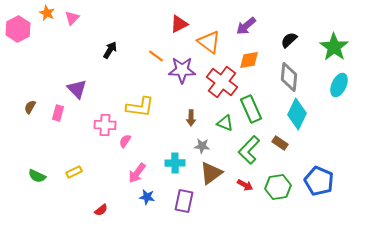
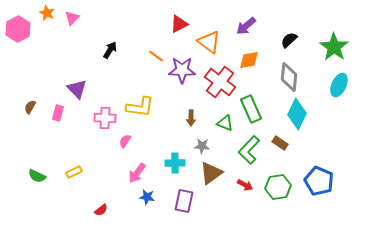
red cross: moved 2 px left
pink cross: moved 7 px up
